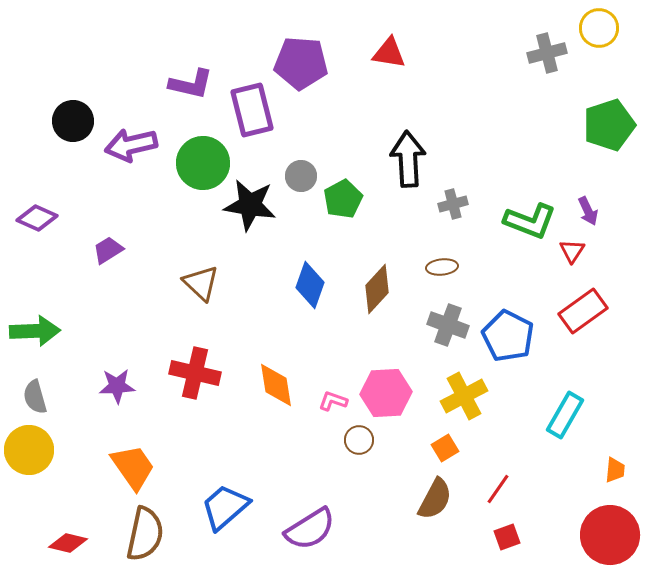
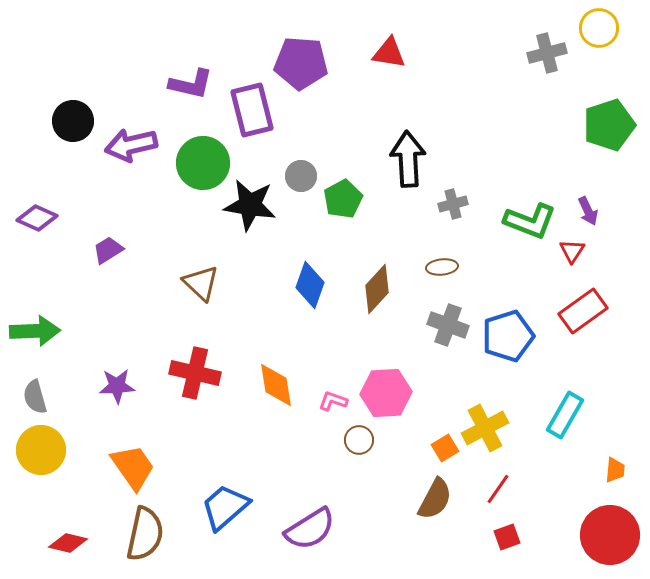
blue pentagon at (508, 336): rotated 27 degrees clockwise
yellow cross at (464, 396): moved 21 px right, 32 px down
yellow circle at (29, 450): moved 12 px right
